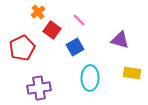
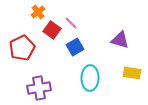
pink line: moved 8 px left, 3 px down
